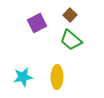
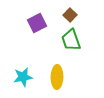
green trapezoid: rotated 30 degrees clockwise
